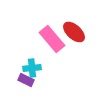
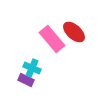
cyan cross: rotated 30 degrees clockwise
